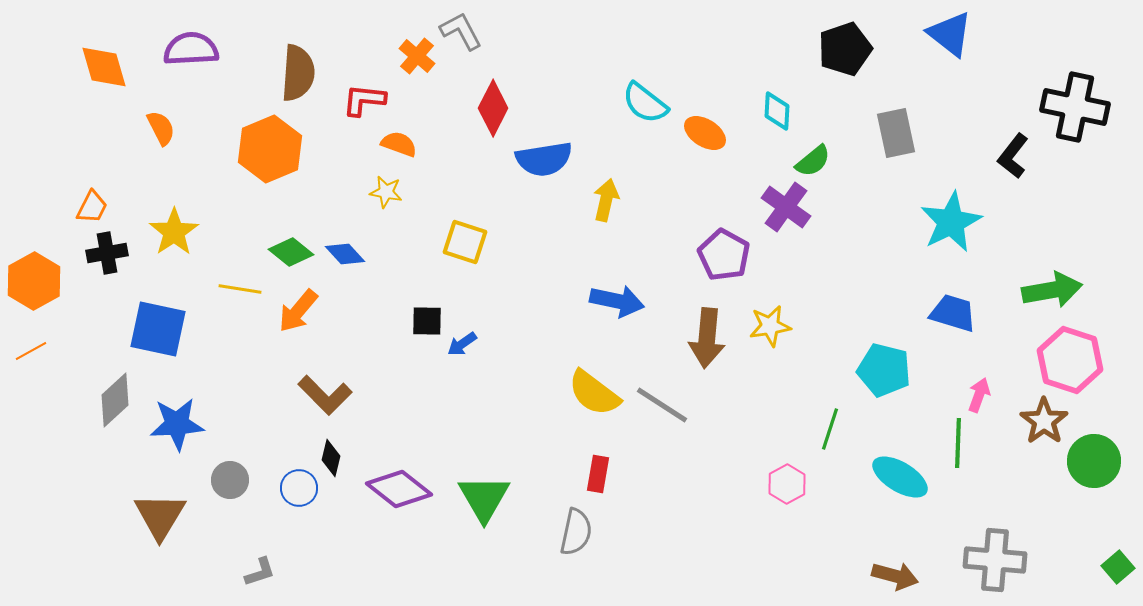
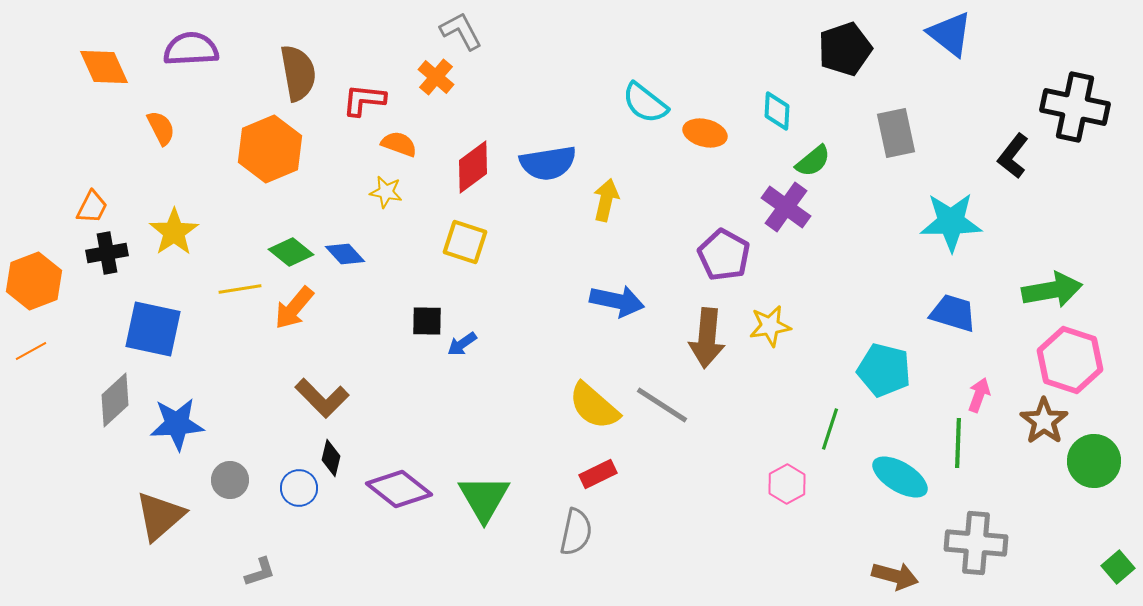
orange cross at (417, 56): moved 19 px right, 21 px down
orange diamond at (104, 67): rotated 8 degrees counterclockwise
brown semicircle at (298, 73): rotated 14 degrees counterclockwise
red diamond at (493, 108): moved 20 px left, 59 px down; rotated 26 degrees clockwise
orange ellipse at (705, 133): rotated 18 degrees counterclockwise
blue semicircle at (544, 159): moved 4 px right, 4 px down
cyan star at (951, 222): rotated 26 degrees clockwise
orange hexagon at (34, 281): rotated 8 degrees clockwise
yellow line at (240, 289): rotated 18 degrees counterclockwise
orange arrow at (298, 311): moved 4 px left, 3 px up
blue square at (158, 329): moved 5 px left
yellow semicircle at (594, 393): moved 13 px down; rotated 4 degrees clockwise
brown L-shape at (325, 395): moved 3 px left, 3 px down
red rectangle at (598, 474): rotated 54 degrees clockwise
brown triangle at (160, 516): rotated 18 degrees clockwise
gray cross at (995, 560): moved 19 px left, 17 px up
